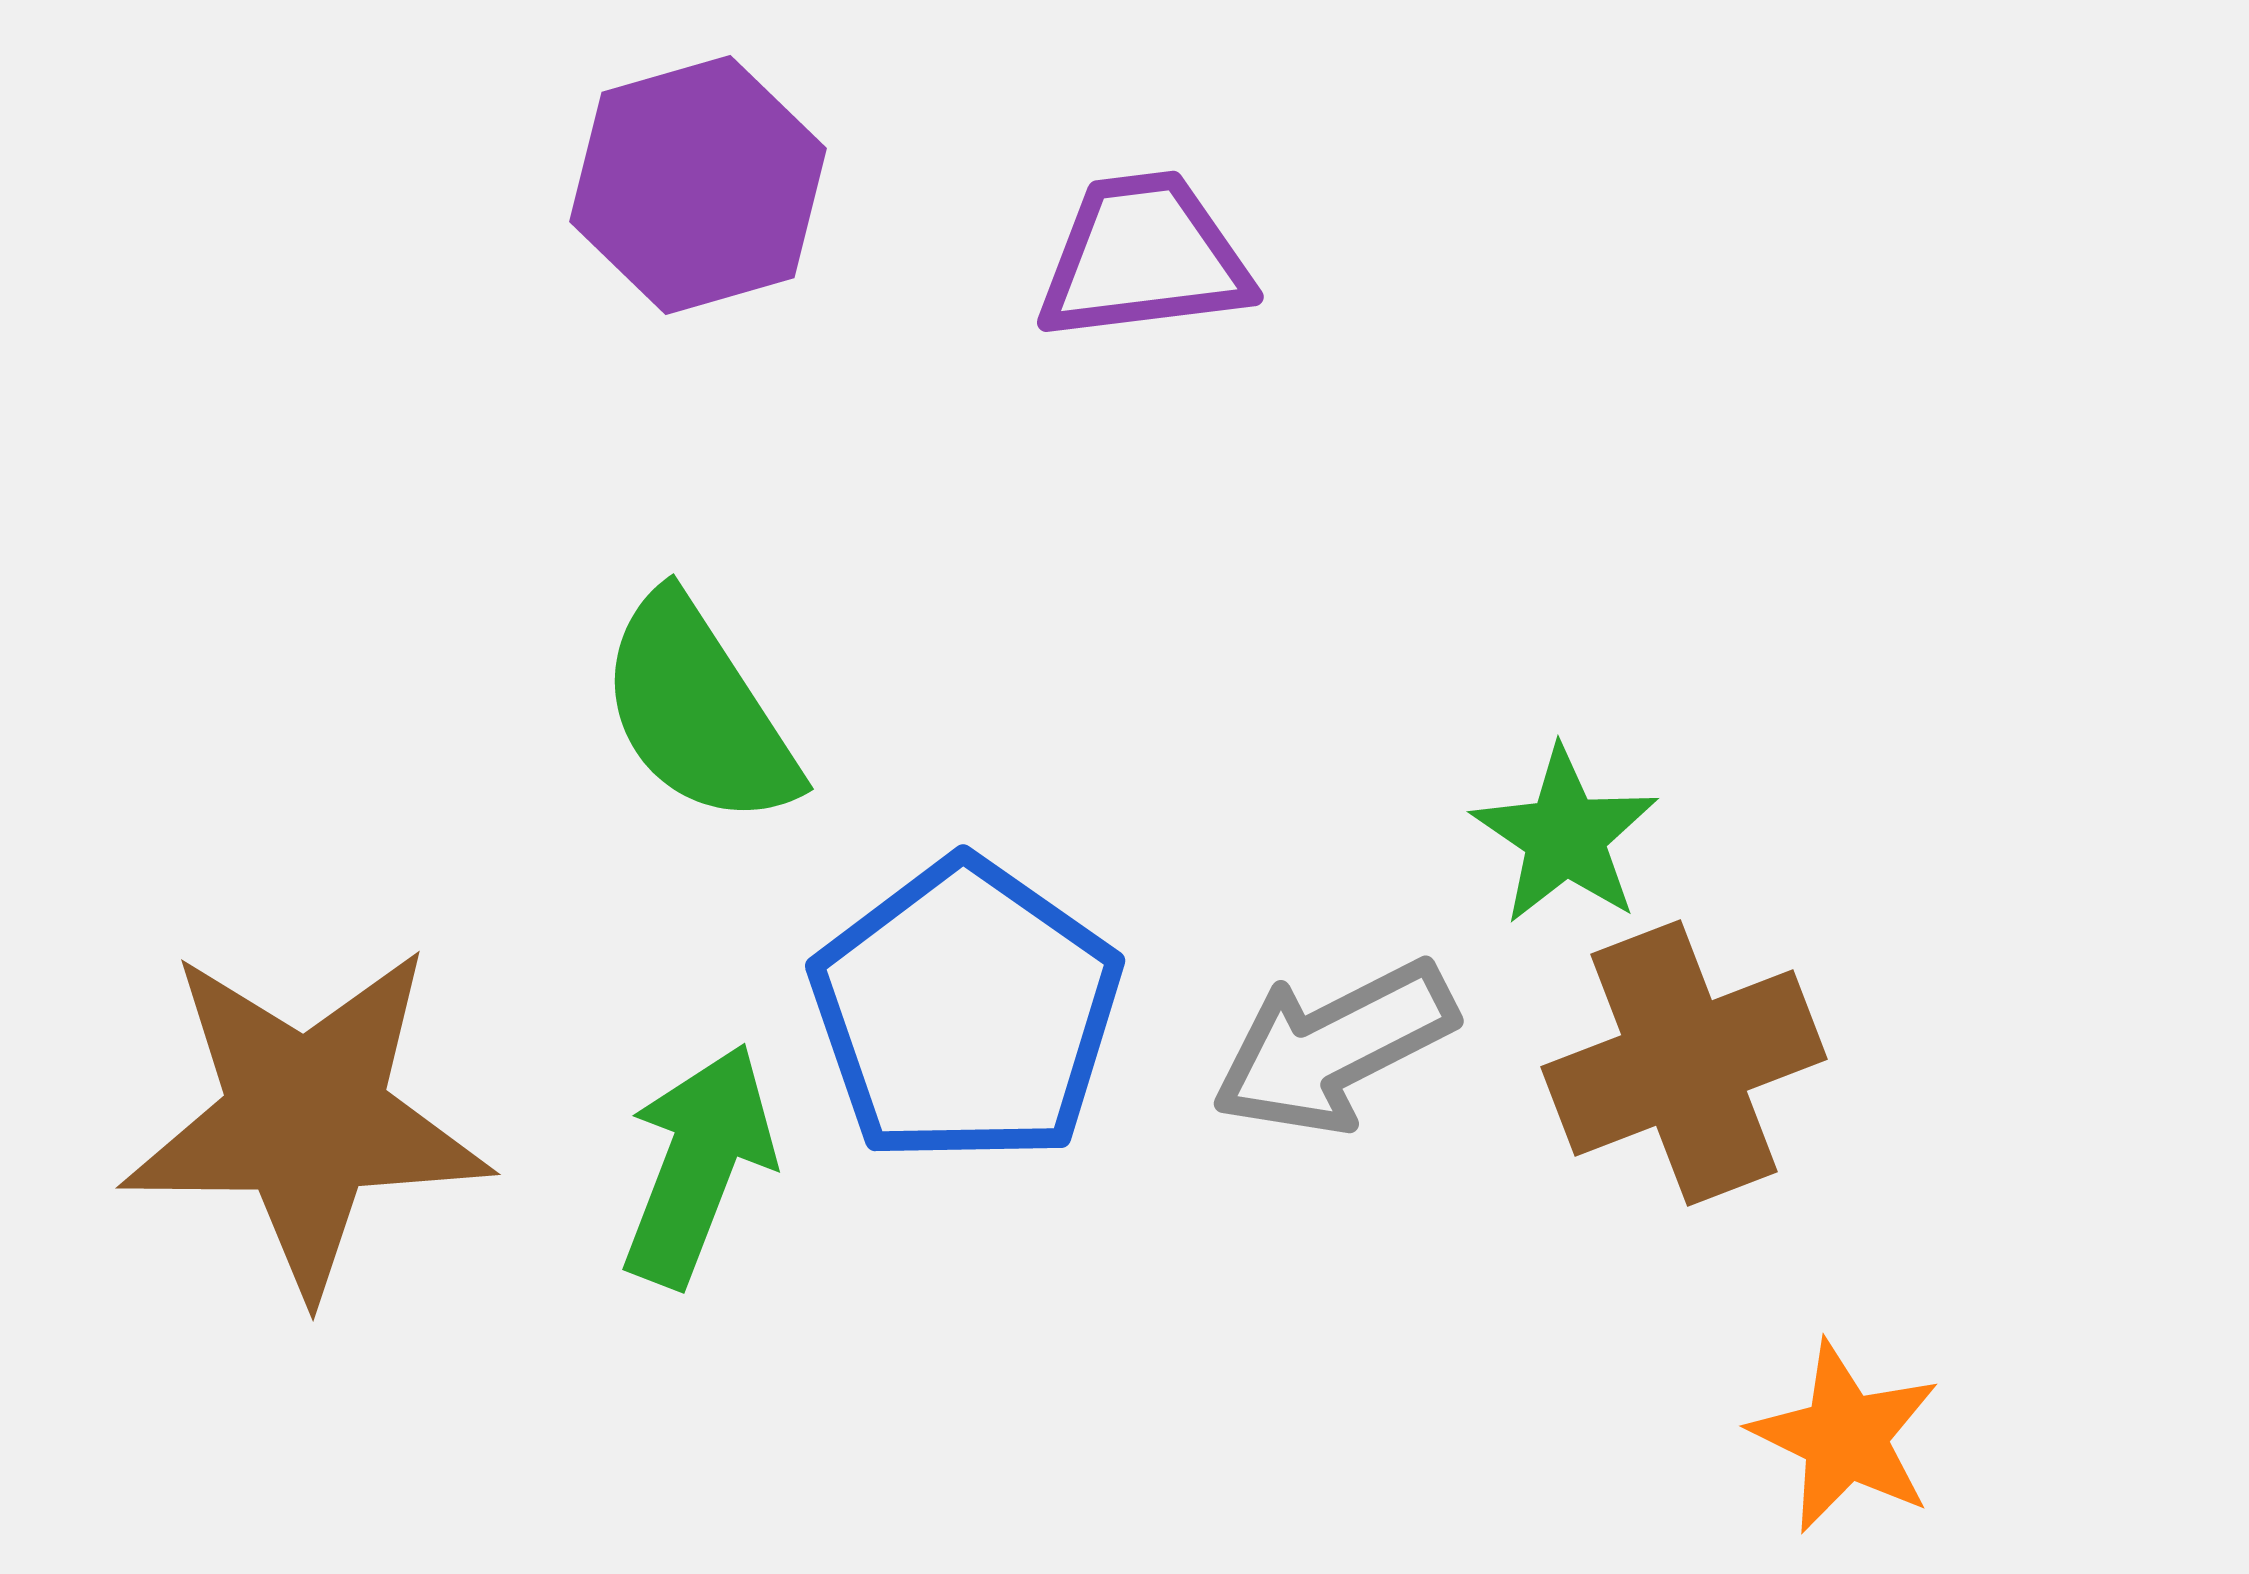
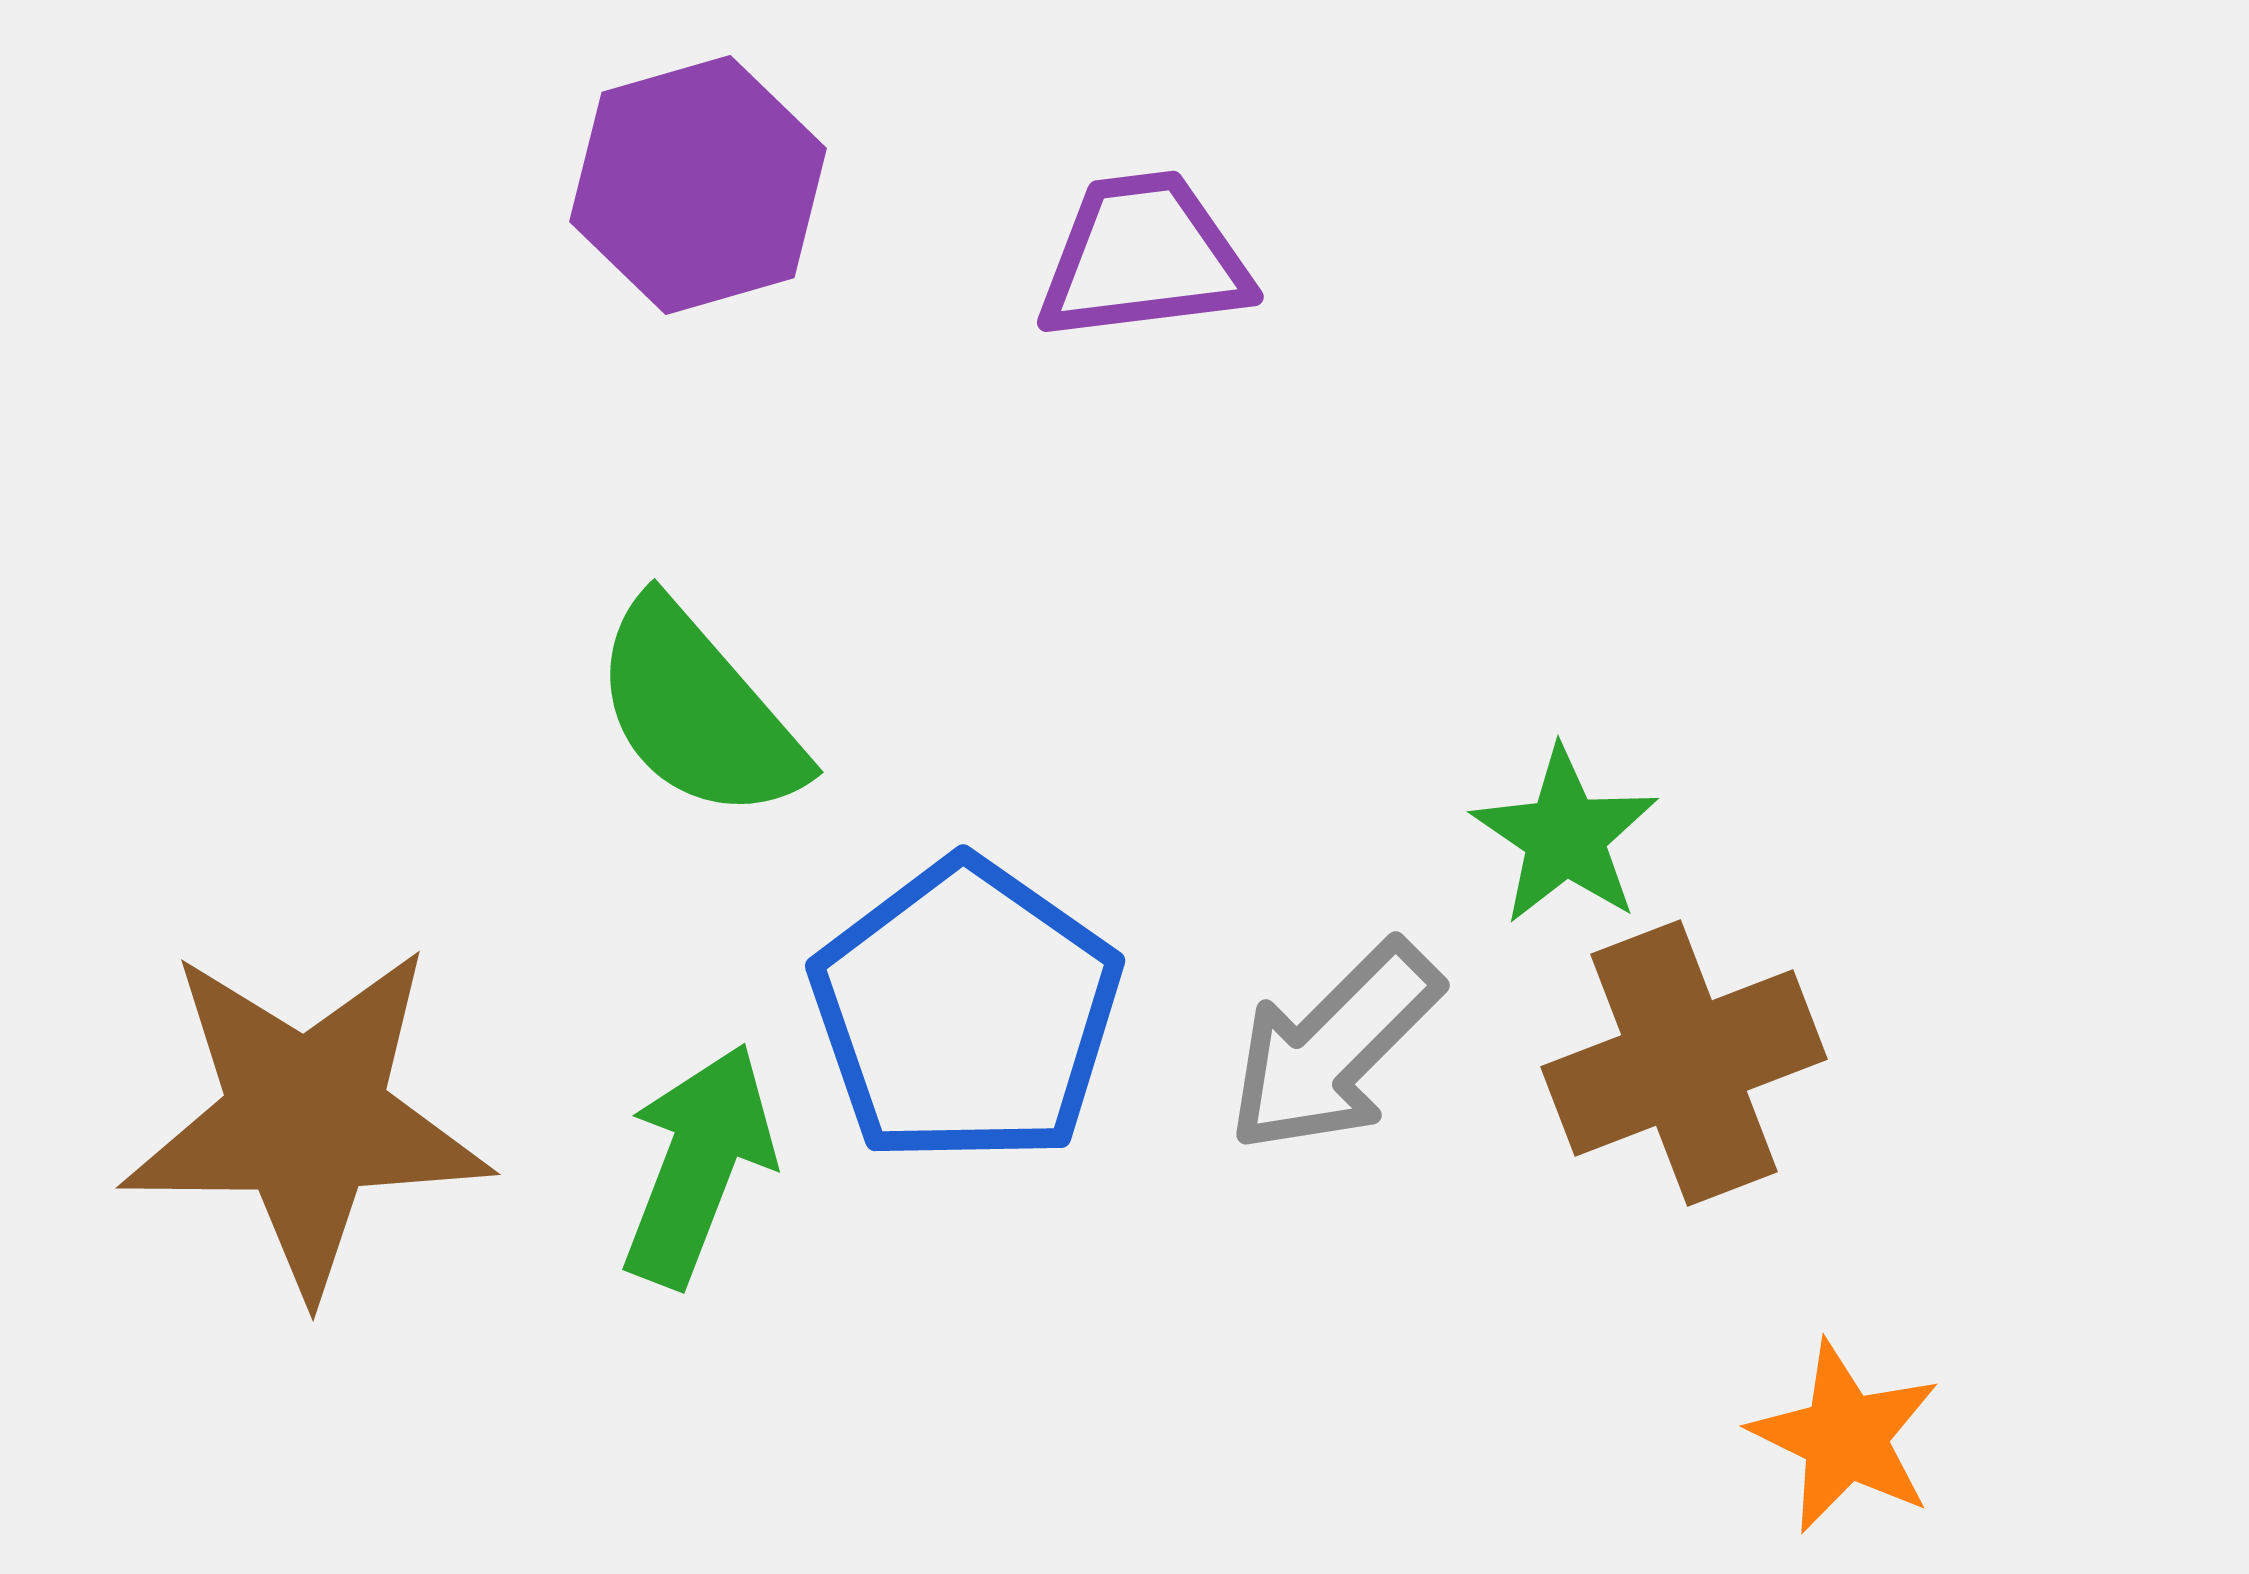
green semicircle: rotated 8 degrees counterclockwise
gray arrow: rotated 18 degrees counterclockwise
